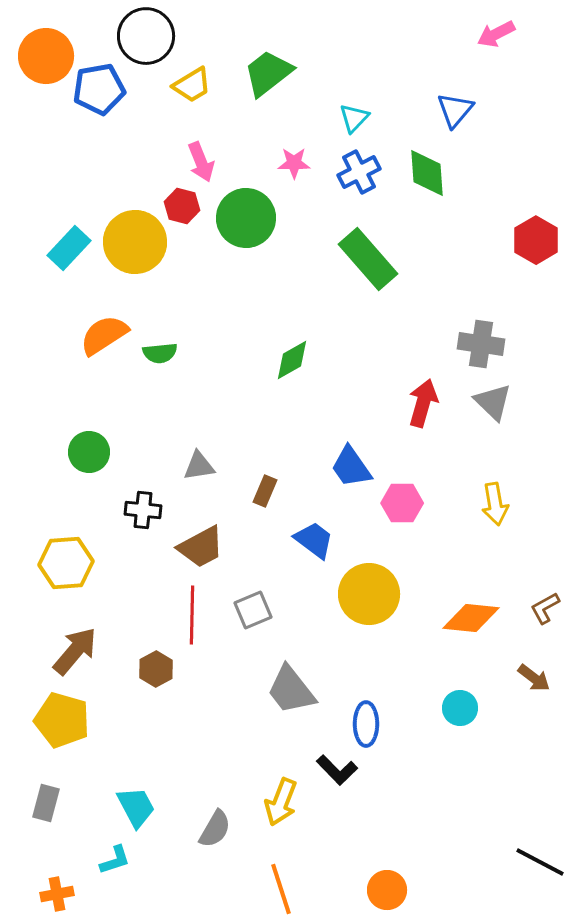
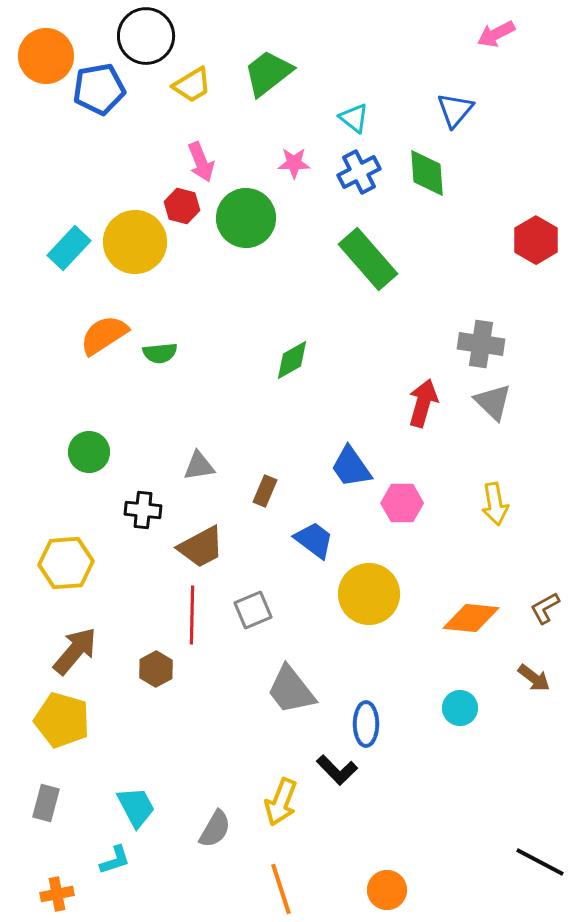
cyan triangle at (354, 118): rotated 36 degrees counterclockwise
